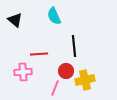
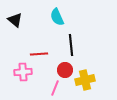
cyan semicircle: moved 3 px right, 1 px down
black line: moved 3 px left, 1 px up
red circle: moved 1 px left, 1 px up
